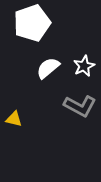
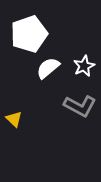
white pentagon: moved 3 px left, 11 px down
yellow triangle: rotated 30 degrees clockwise
